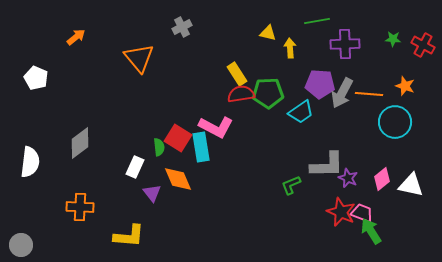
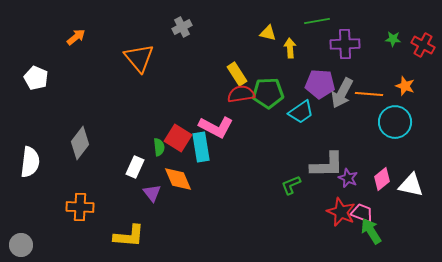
gray diamond: rotated 16 degrees counterclockwise
